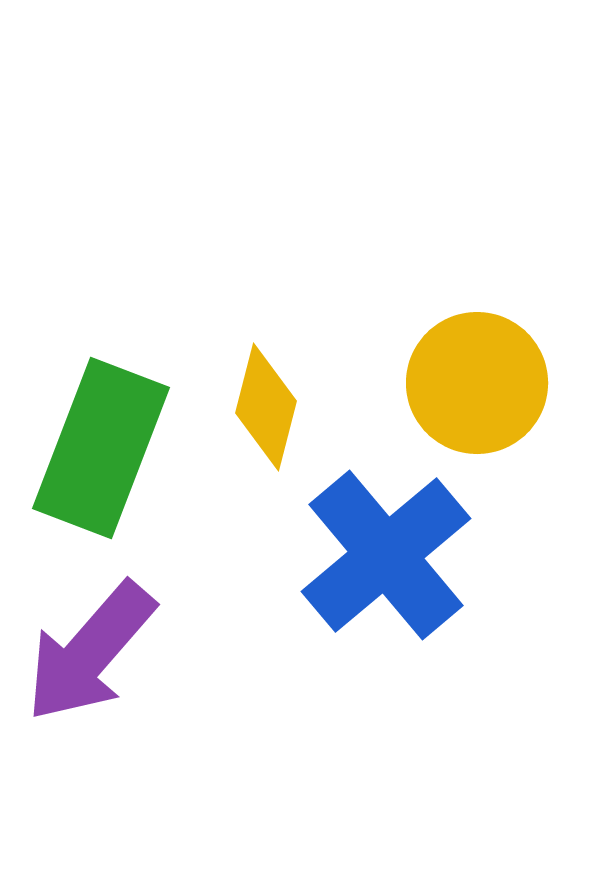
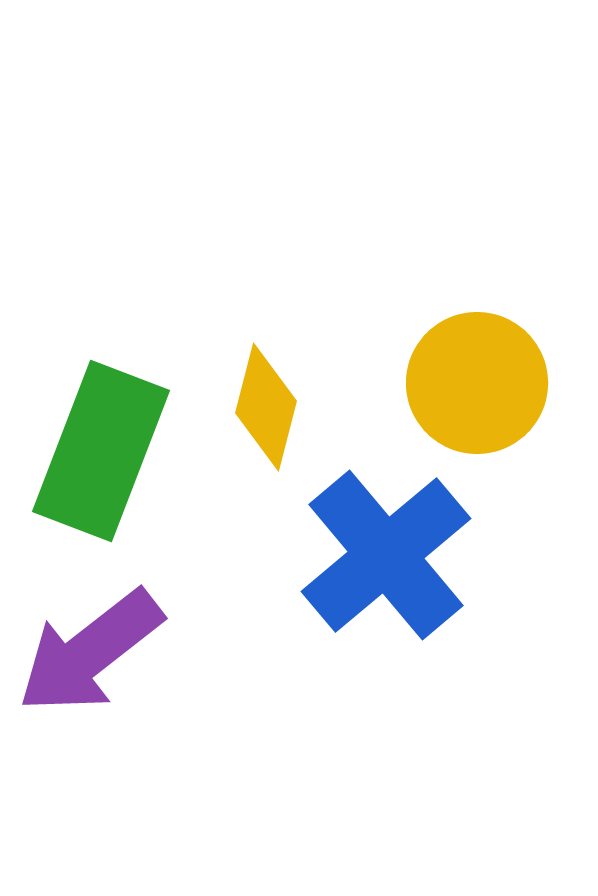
green rectangle: moved 3 px down
purple arrow: rotated 11 degrees clockwise
